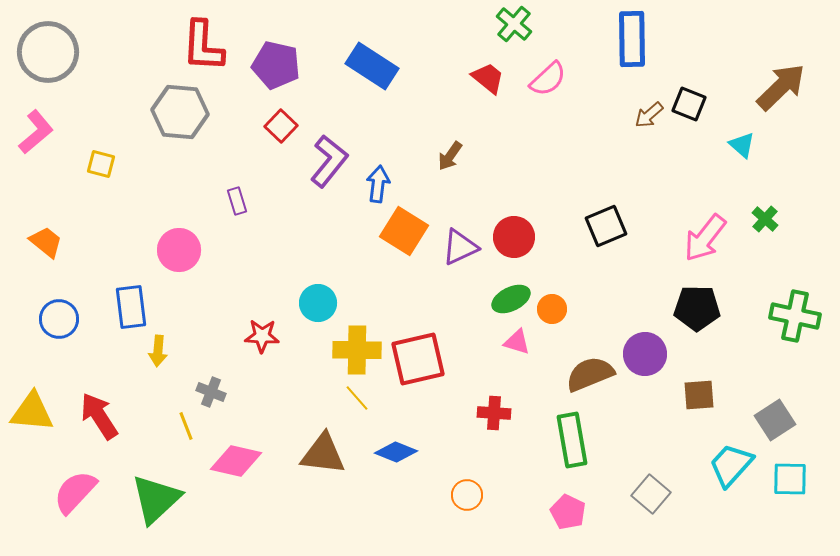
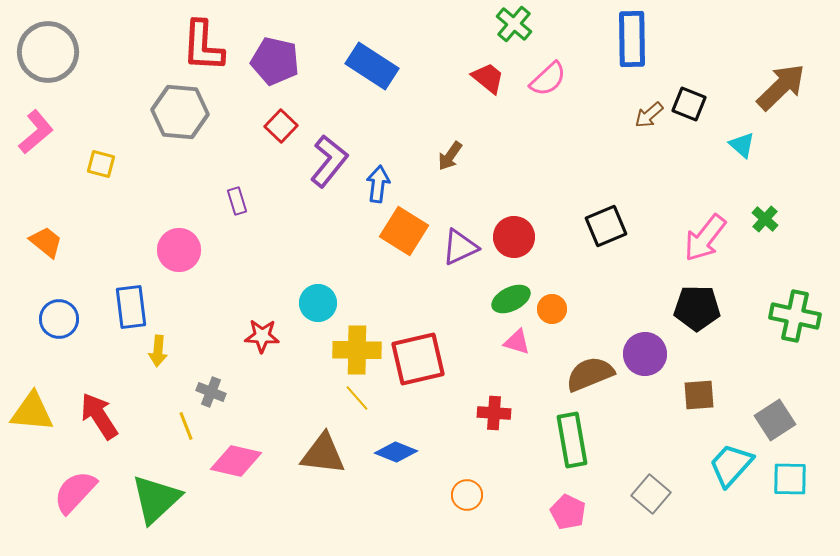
purple pentagon at (276, 65): moved 1 px left, 4 px up
